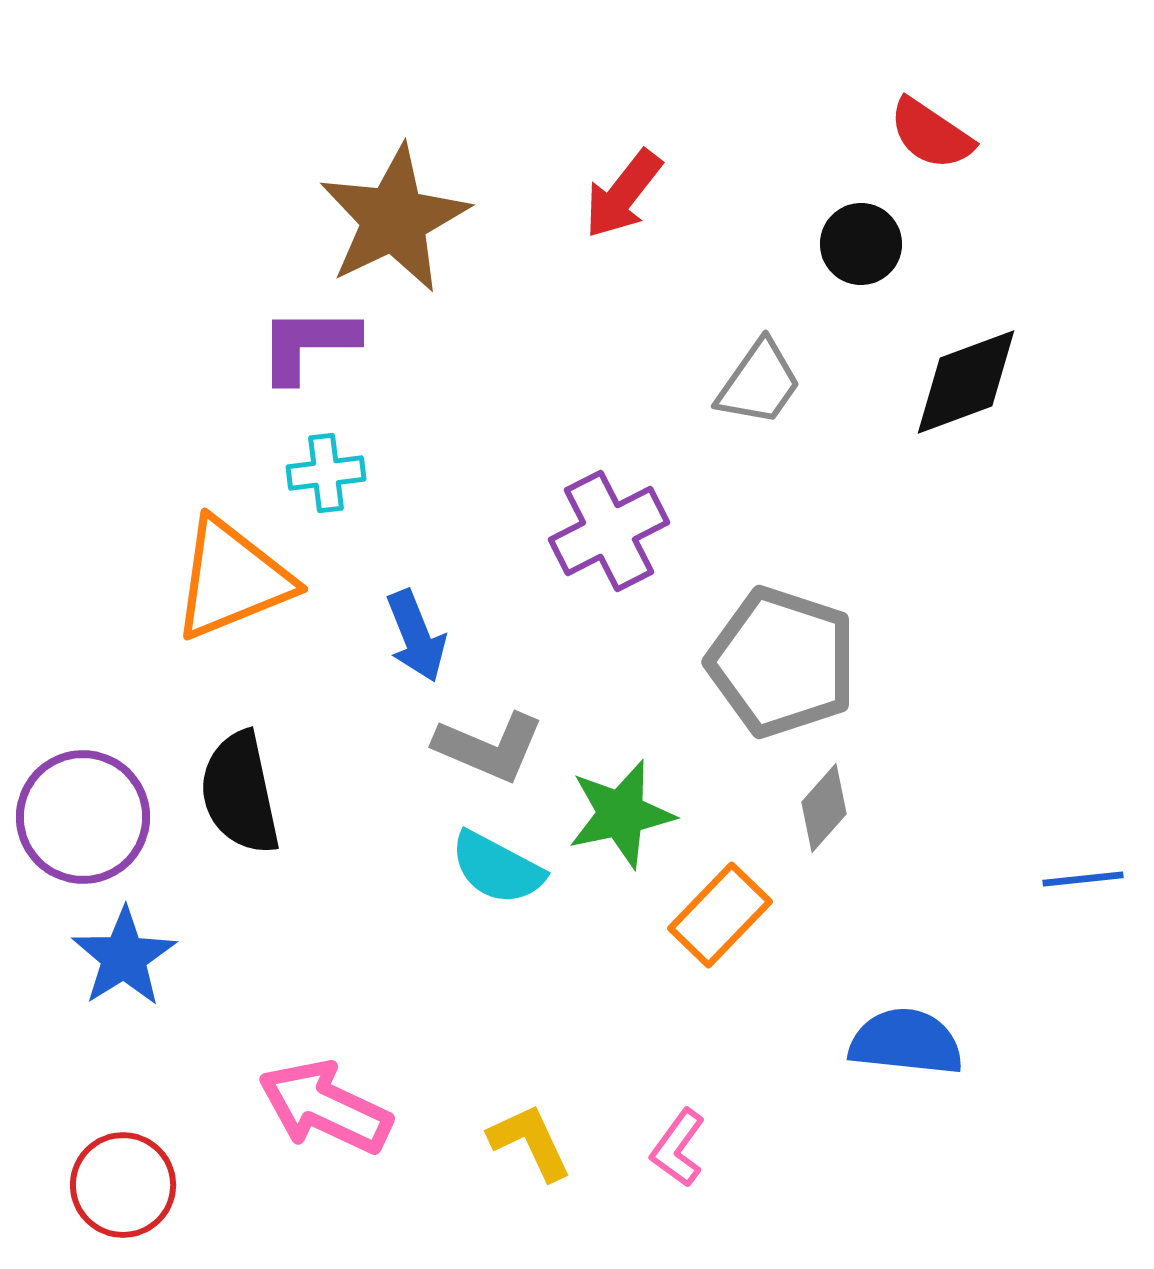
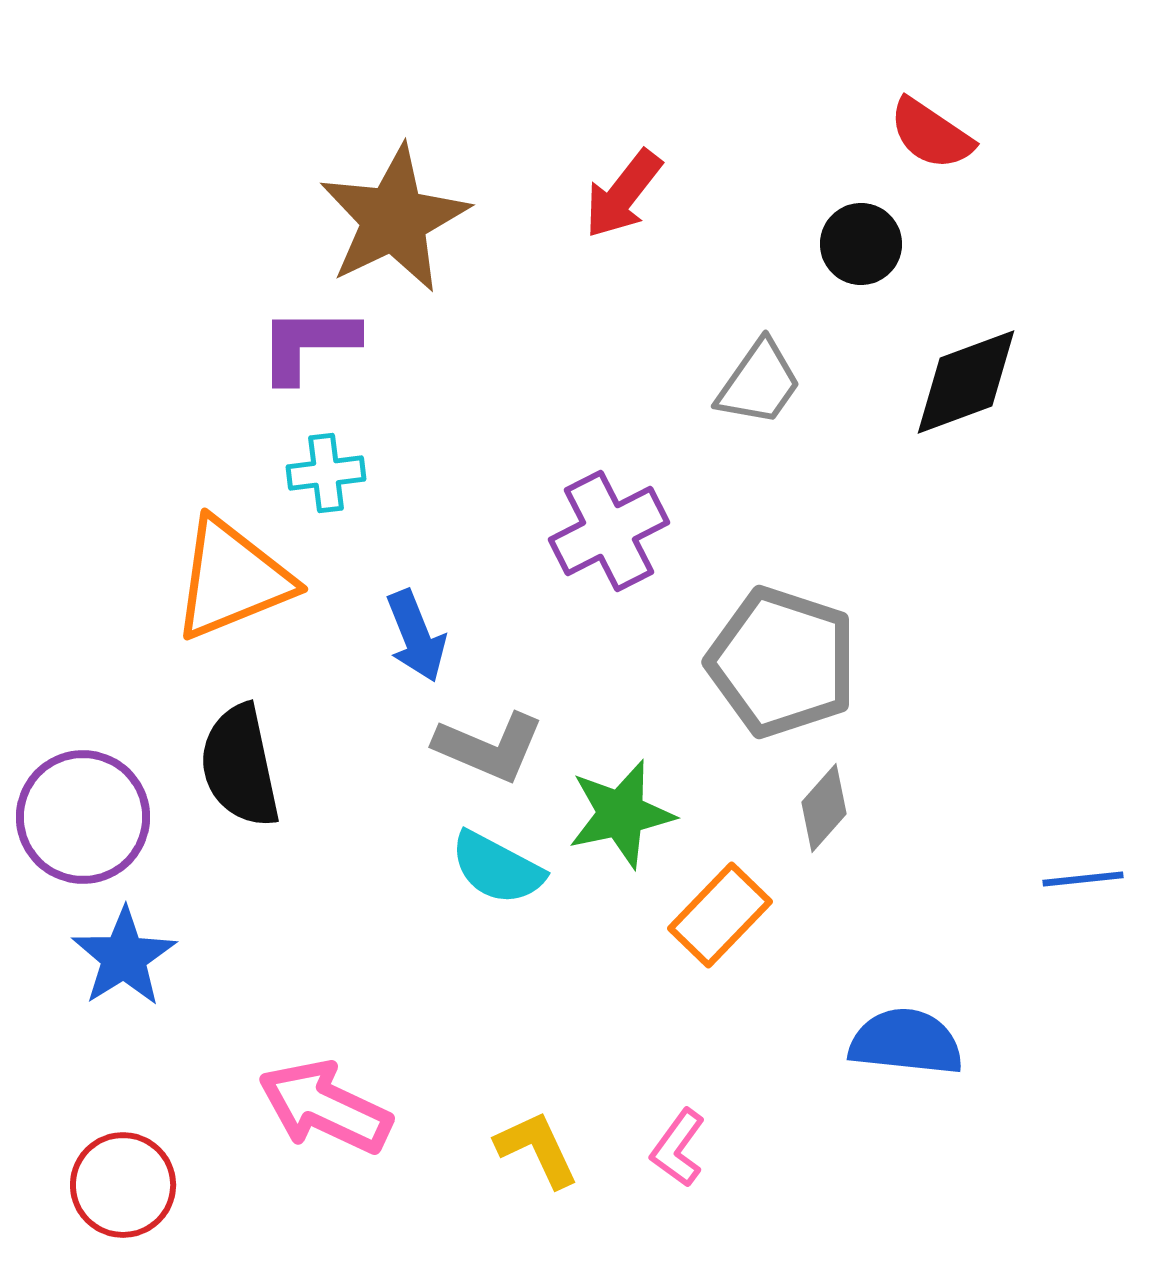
black semicircle: moved 27 px up
yellow L-shape: moved 7 px right, 7 px down
